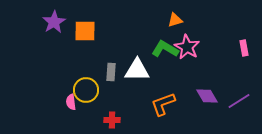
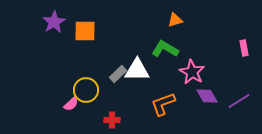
pink star: moved 5 px right, 25 px down
gray rectangle: moved 7 px right, 2 px down; rotated 42 degrees clockwise
pink semicircle: moved 2 px down; rotated 126 degrees counterclockwise
